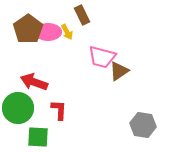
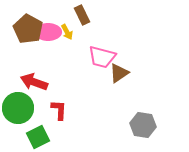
brown pentagon: rotated 8 degrees counterclockwise
brown triangle: moved 2 px down
green square: rotated 30 degrees counterclockwise
